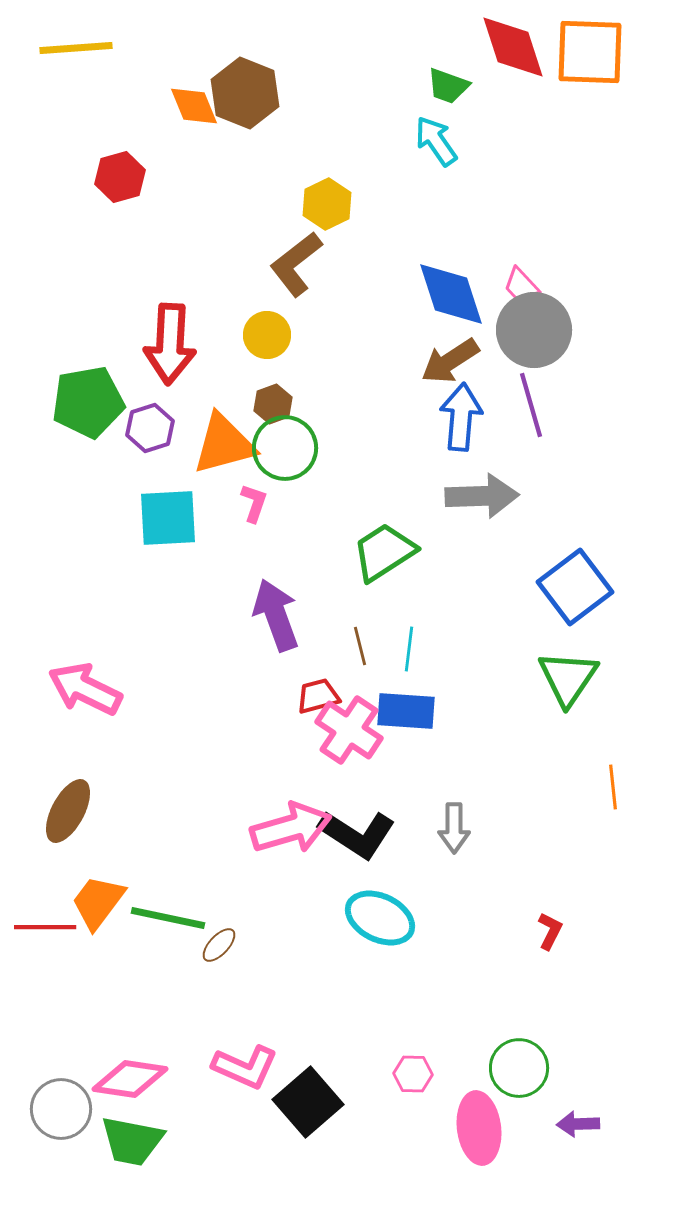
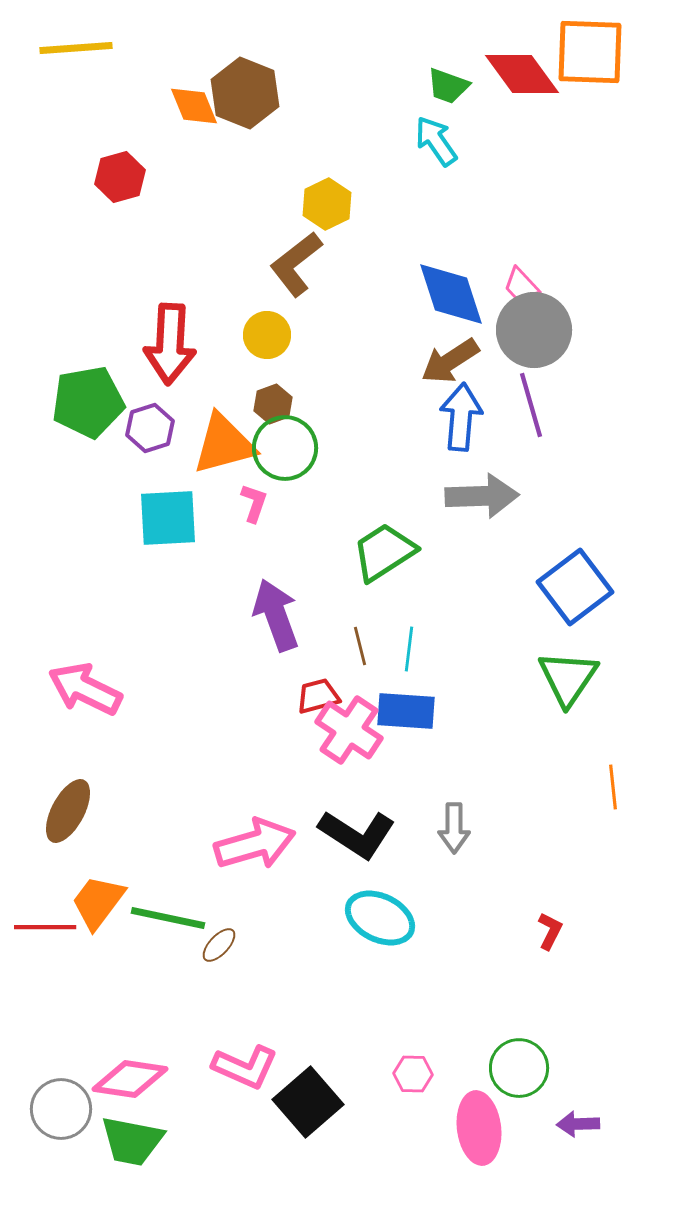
red diamond at (513, 47): moved 9 px right, 27 px down; rotated 18 degrees counterclockwise
pink arrow at (291, 828): moved 36 px left, 16 px down
